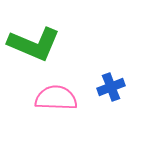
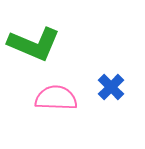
blue cross: rotated 24 degrees counterclockwise
